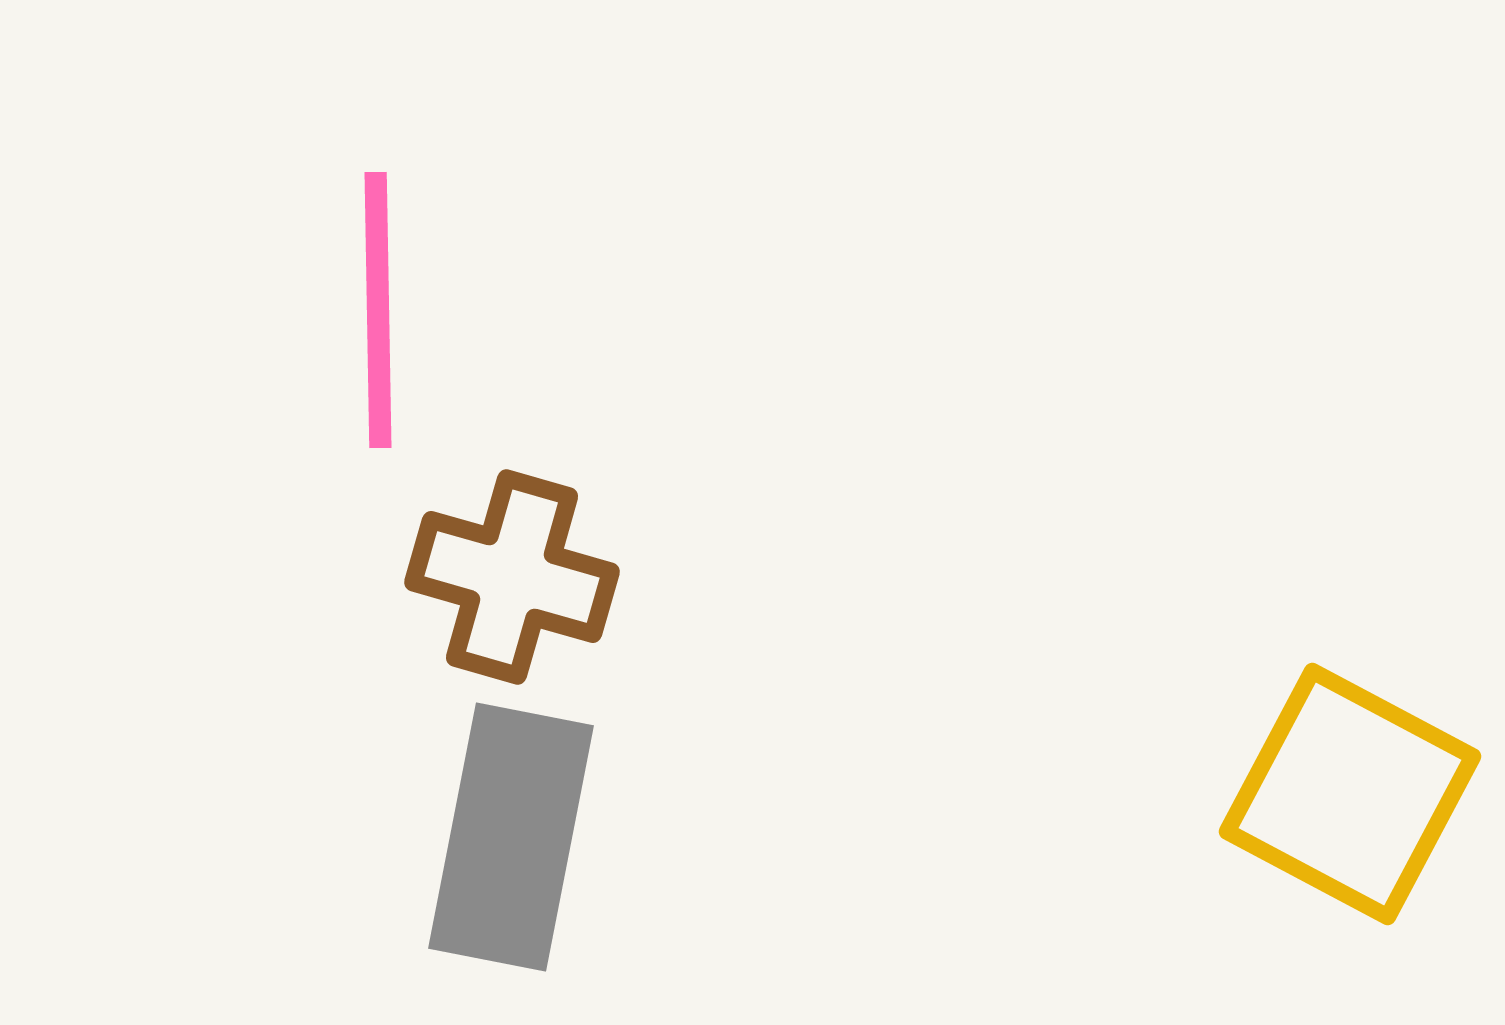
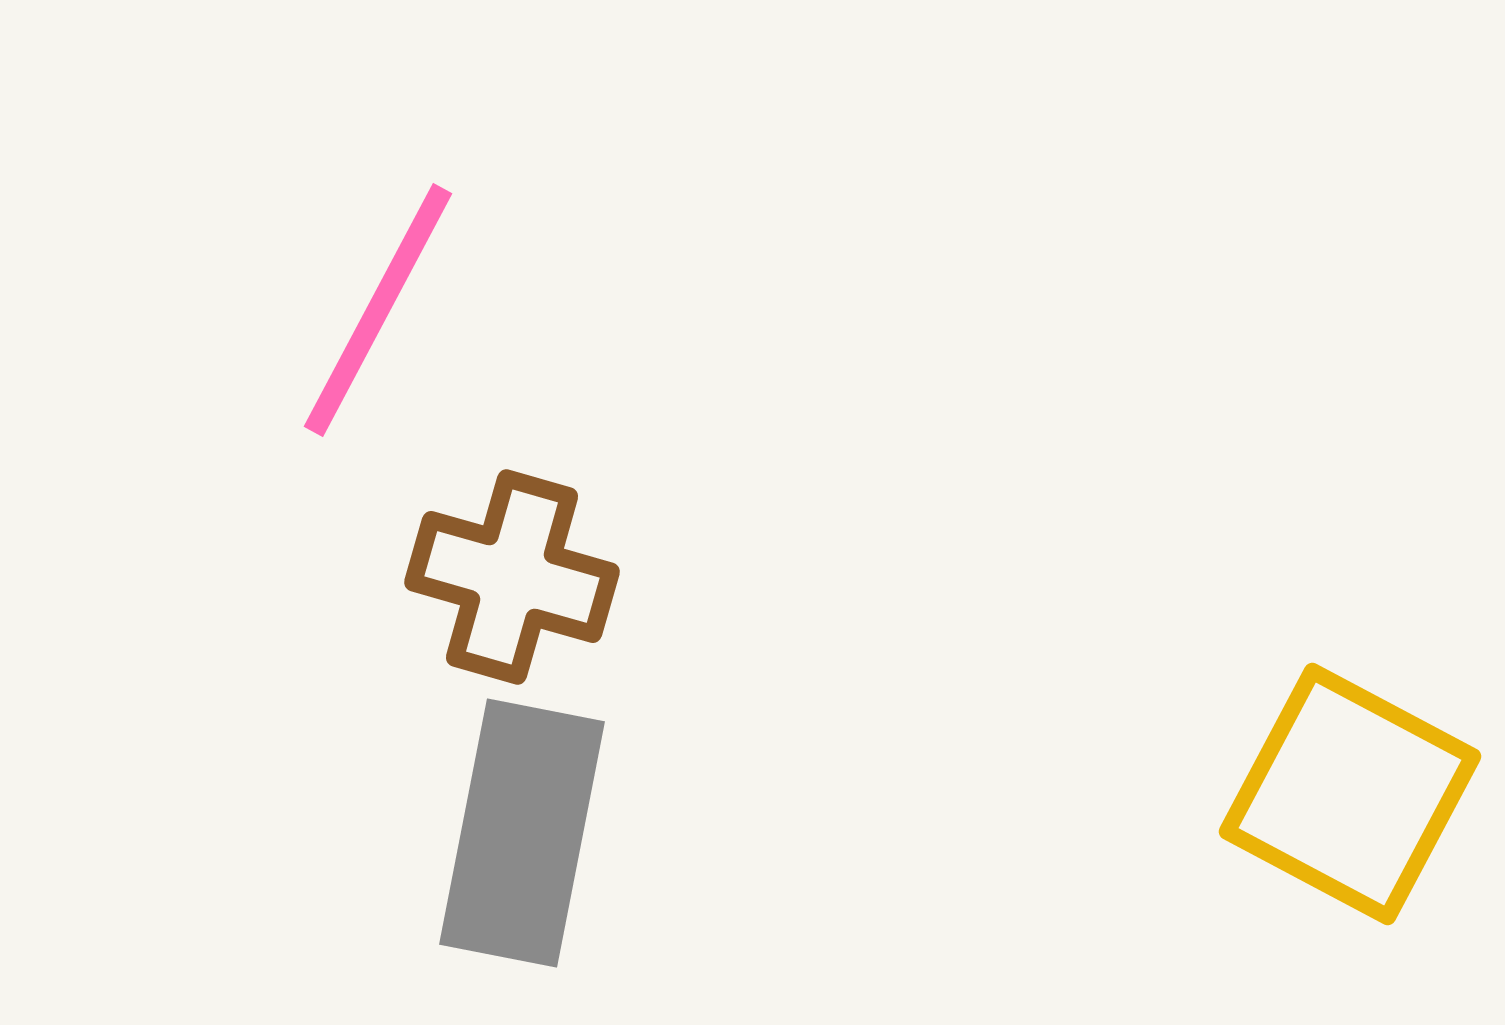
pink line: rotated 29 degrees clockwise
gray rectangle: moved 11 px right, 4 px up
